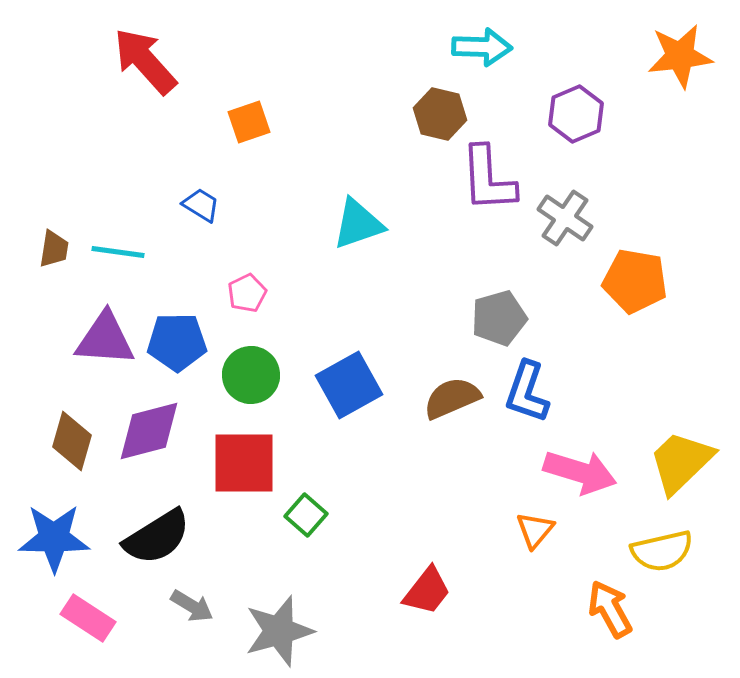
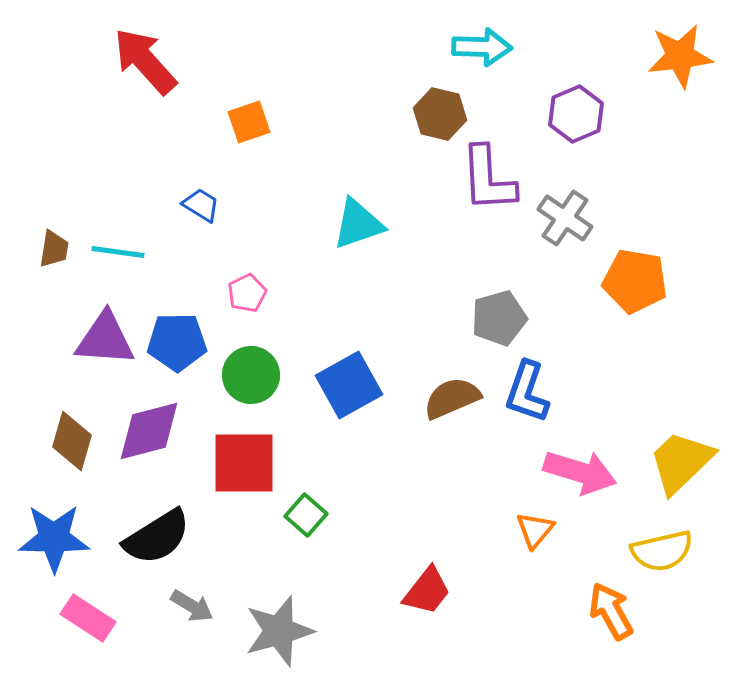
orange arrow: moved 1 px right, 2 px down
